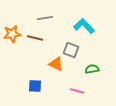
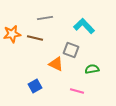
blue square: rotated 32 degrees counterclockwise
